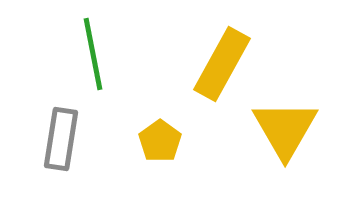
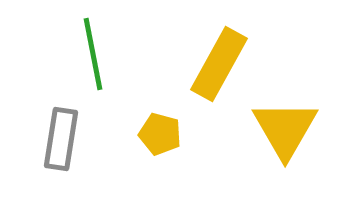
yellow rectangle: moved 3 px left
yellow pentagon: moved 7 px up; rotated 21 degrees counterclockwise
